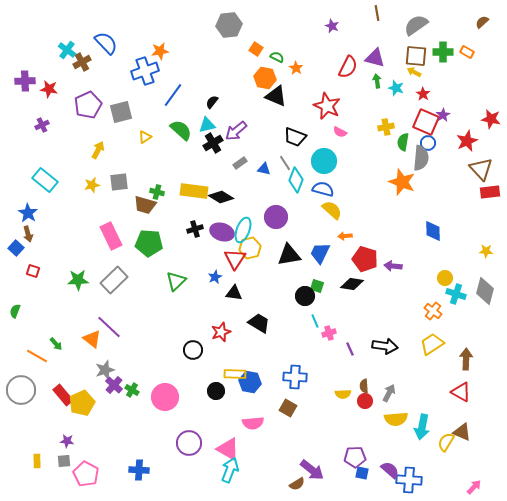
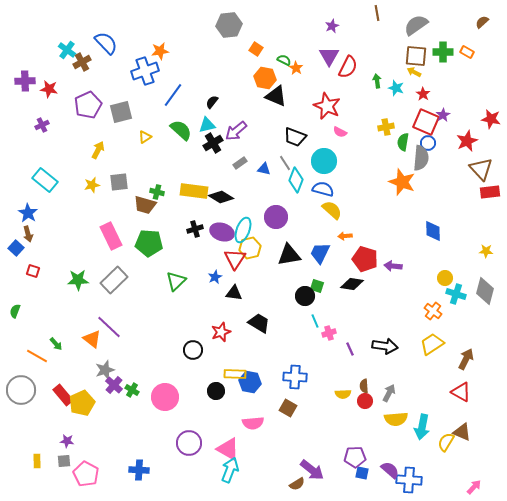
purple star at (332, 26): rotated 24 degrees clockwise
green semicircle at (277, 57): moved 7 px right, 3 px down
purple triangle at (375, 58): moved 46 px left, 2 px up; rotated 45 degrees clockwise
brown arrow at (466, 359): rotated 25 degrees clockwise
